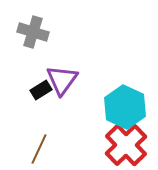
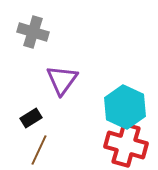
black rectangle: moved 10 px left, 28 px down
red cross: rotated 30 degrees counterclockwise
brown line: moved 1 px down
